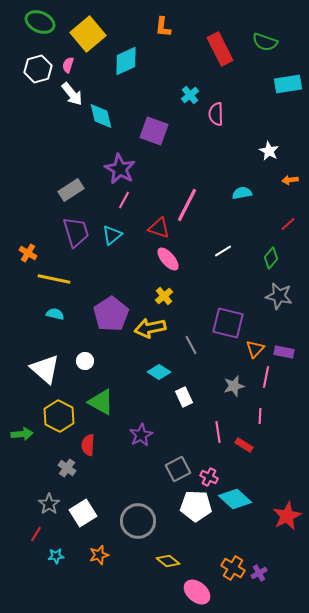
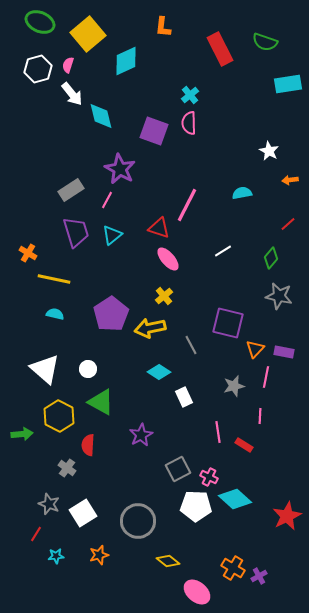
pink semicircle at (216, 114): moved 27 px left, 9 px down
pink line at (124, 200): moved 17 px left
white circle at (85, 361): moved 3 px right, 8 px down
gray star at (49, 504): rotated 15 degrees counterclockwise
purple cross at (259, 573): moved 3 px down
